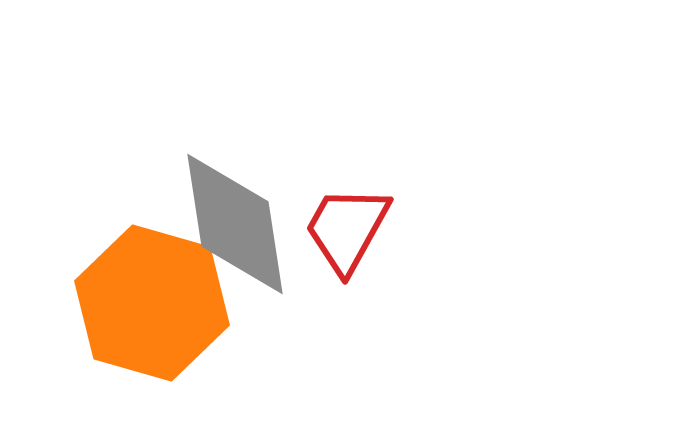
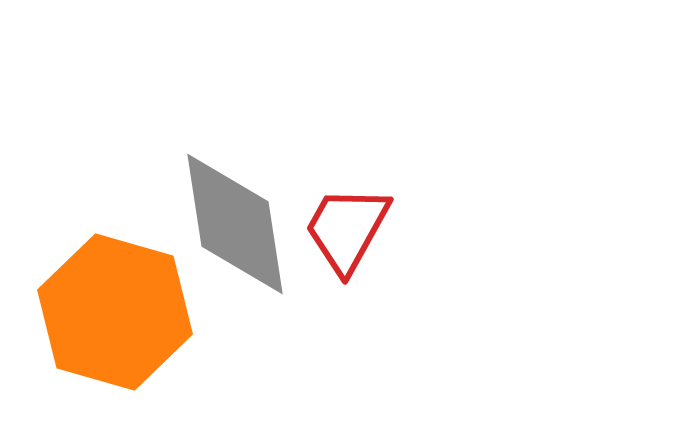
orange hexagon: moved 37 px left, 9 px down
